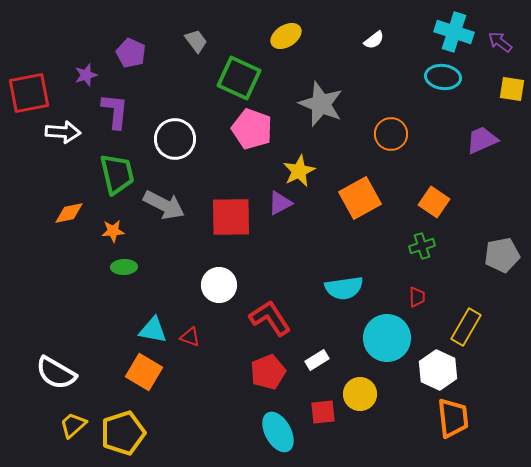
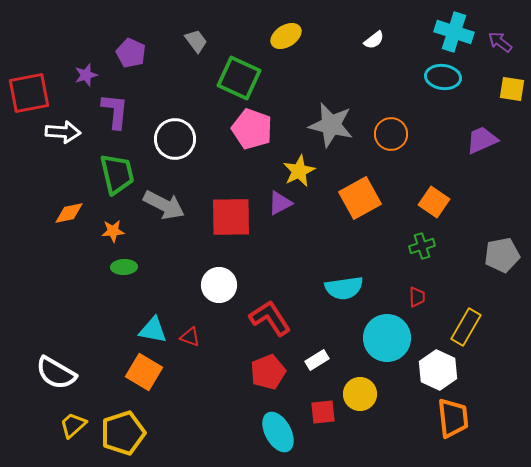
gray star at (321, 104): moved 10 px right, 21 px down; rotated 9 degrees counterclockwise
